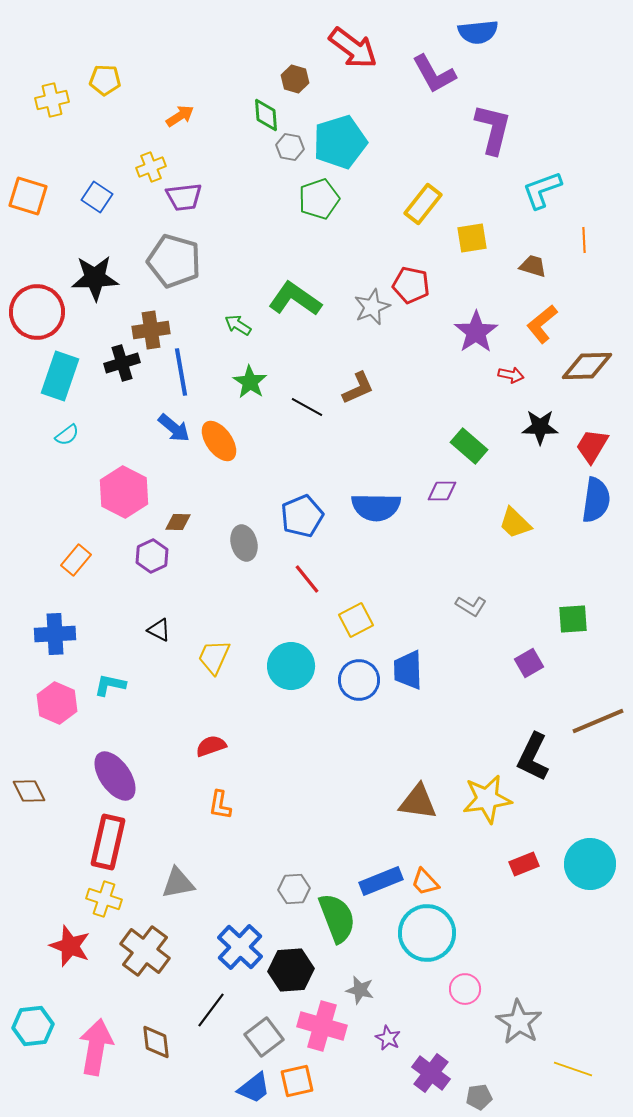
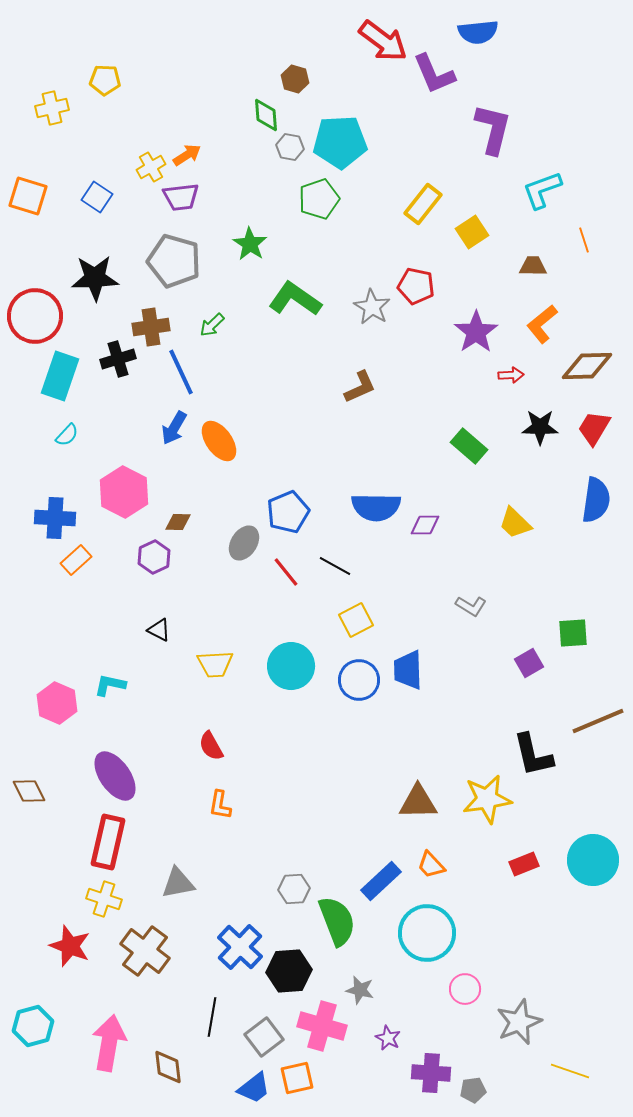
red arrow at (353, 48): moved 30 px right, 7 px up
purple L-shape at (434, 74): rotated 6 degrees clockwise
yellow cross at (52, 100): moved 8 px down
orange arrow at (180, 116): moved 7 px right, 39 px down
cyan pentagon at (340, 142): rotated 14 degrees clockwise
yellow cross at (151, 167): rotated 8 degrees counterclockwise
purple trapezoid at (184, 197): moved 3 px left
yellow square at (472, 238): moved 6 px up; rotated 24 degrees counterclockwise
orange line at (584, 240): rotated 15 degrees counterclockwise
brown trapezoid at (533, 266): rotated 16 degrees counterclockwise
red pentagon at (411, 285): moved 5 px right, 1 px down
gray star at (372, 307): rotated 18 degrees counterclockwise
red circle at (37, 312): moved 2 px left, 4 px down
green arrow at (238, 325): moved 26 px left; rotated 76 degrees counterclockwise
brown cross at (151, 330): moved 3 px up
black cross at (122, 363): moved 4 px left, 4 px up
blue line at (181, 372): rotated 15 degrees counterclockwise
red arrow at (511, 375): rotated 15 degrees counterclockwise
green star at (250, 382): moved 138 px up
brown L-shape at (358, 388): moved 2 px right, 1 px up
black line at (307, 407): moved 28 px right, 159 px down
blue arrow at (174, 428): rotated 80 degrees clockwise
cyan semicircle at (67, 435): rotated 10 degrees counterclockwise
red trapezoid at (592, 446): moved 2 px right, 18 px up
purple diamond at (442, 491): moved 17 px left, 34 px down
blue pentagon at (302, 516): moved 14 px left, 4 px up
gray ellipse at (244, 543): rotated 48 degrees clockwise
purple hexagon at (152, 556): moved 2 px right, 1 px down
orange rectangle at (76, 560): rotated 8 degrees clockwise
red line at (307, 579): moved 21 px left, 7 px up
green square at (573, 619): moved 14 px down
blue cross at (55, 634): moved 116 px up; rotated 6 degrees clockwise
yellow trapezoid at (214, 657): moved 1 px right, 7 px down; rotated 117 degrees counterclockwise
red semicircle at (211, 746): rotated 100 degrees counterclockwise
black L-shape at (533, 757): moved 2 px up; rotated 39 degrees counterclockwise
brown triangle at (418, 802): rotated 9 degrees counterclockwise
cyan circle at (590, 864): moved 3 px right, 4 px up
blue rectangle at (381, 881): rotated 21 degrees counterclockwise
orange trapezoid at (425, 882): moved 6 px right, 17 px up
green semicircle at (337, 918): moved 3 px down
black hexagon at (291, 970): moved 2 px left, 1 px down
black line at (211, 1010): moved 1 px right, 7 px down; rotated 27 degrees counterclockwise
gray star at (519, 1022): rotated 18 degrees clockwise
cyan hexagon at (33, 1026): rotated 9 degrees counterclockwise
brown diamond at (156, 1042): moved 12 px right, 25 px down
pink arrow at (96, 1047): moved 13 px right, 4 px up
yellow line at (573, 1069): moved 3 px left, 2 px down
purple cross at (431, 1073): rotated 33 degrees counterclockwise
orange square at (297, 1081): moved 3 px up
gray pentagon at (479, 1097): moved 6 px left, 7 px up
